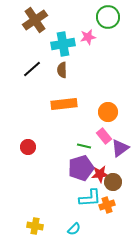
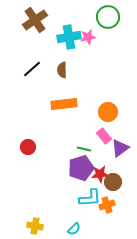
cyan cross: moved 6 px right, 7 px up
green line: moved 3 px down
